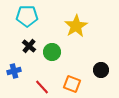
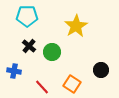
blue cross: rotated 24 degrees clockwise
orange square: rotated 12 degrees clockwise
